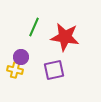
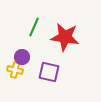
purple circle: moved 1 px right
purple square: moved 5 px left, 2 px down; rotated 25 degrees clockwise
